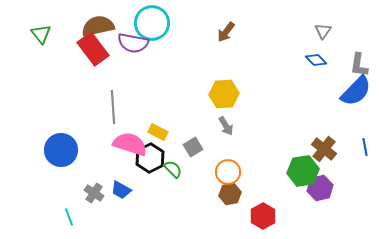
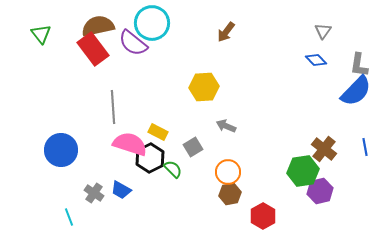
purple semicircle: rotated 28 degrees clockwise
yellow hexagon: moved 20 px left, 7 px up
gray arrow: rotated 144 degrees clockwise
purple hexagon: moved 3 px down
